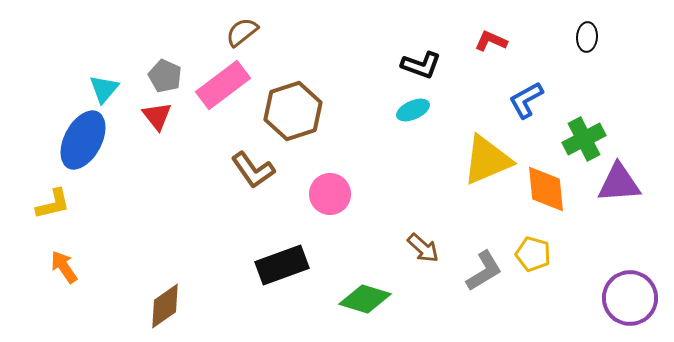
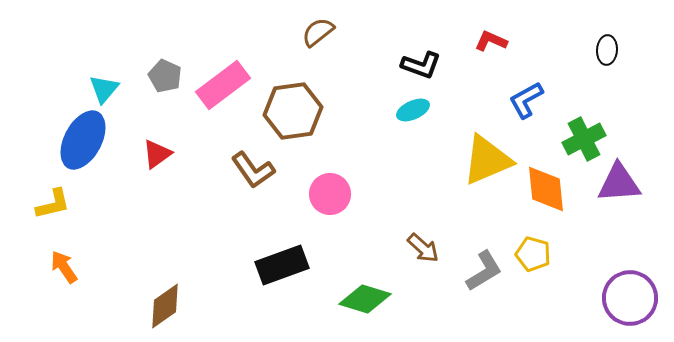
brown semicircle: moved 76 px right
black ellipse: moved 20 px right, 13 px down
brown hexagon: rotated 10 degrees clockwise
red triangle: moved 38 px down; rotated 32 degrees clockwise
